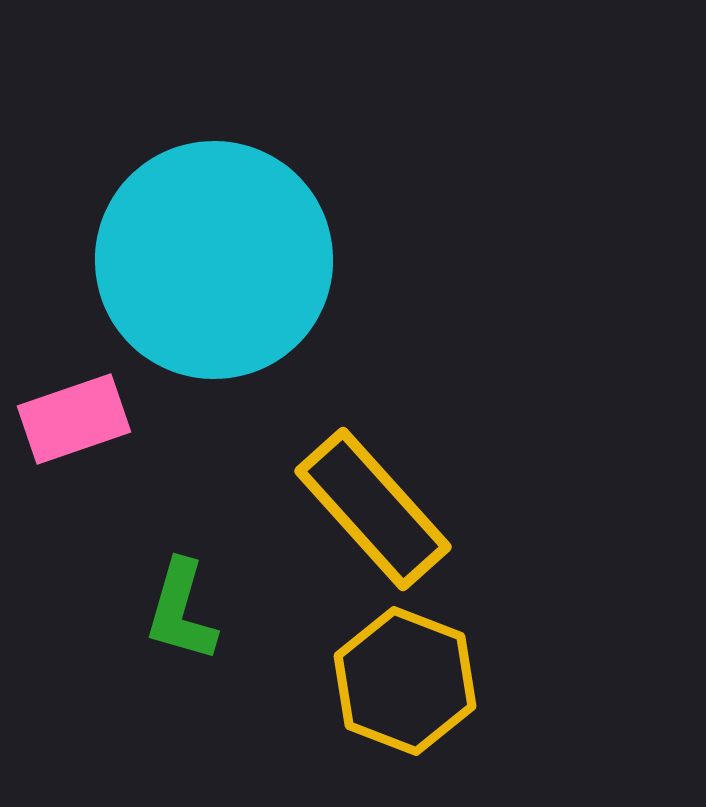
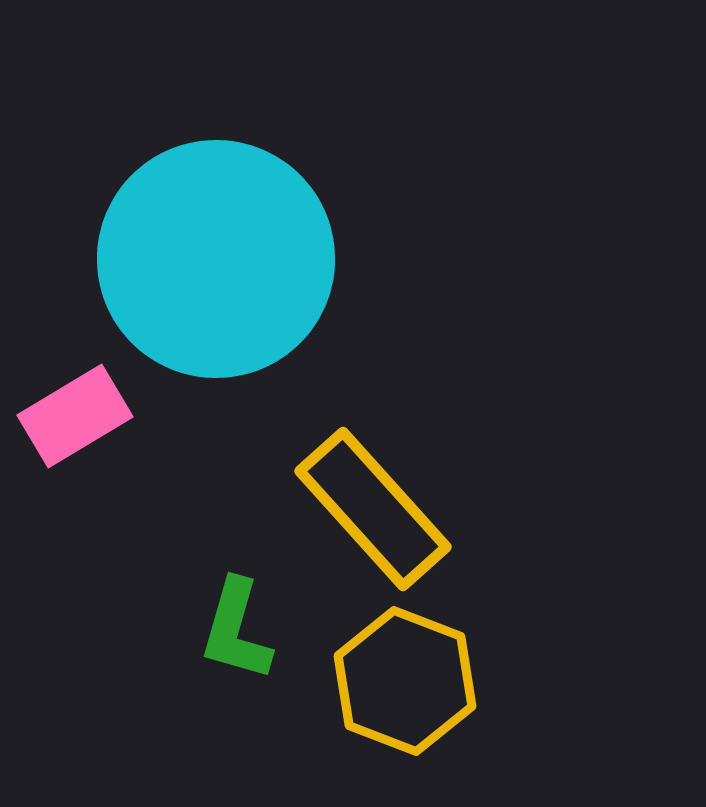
cyan circle: moved 2 px right, 1 px up
pink rectangle: moved 1 px right, 3 px up; rotated 12 degrees counterclockwise
green L-shape: moved 55 px right, 19 px down
